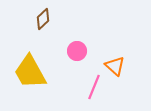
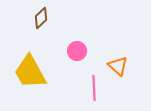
brown diamond: moved 2 px left, 1 px up
orange triangle: moved 3 px right
pink line: moved 1 px down; rotated 25 degrees counterclockwise
